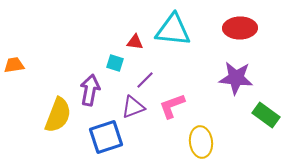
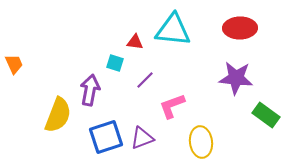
orange trapezoid: moved 1 px up; rotated 75 degrees clockwise
purple triangle: moved 9 px right, 31 px down
